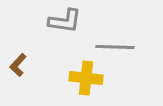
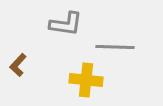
gray L-shape: moved 1 px right, 3 px down
yellow cross: moved 2 px down
